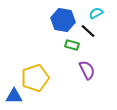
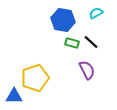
black line: moved 3 px right, 11 px down
green rectangle: moved 2 px up
